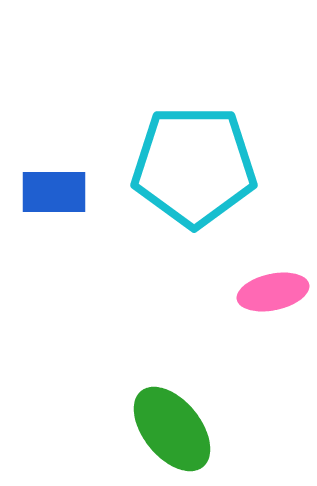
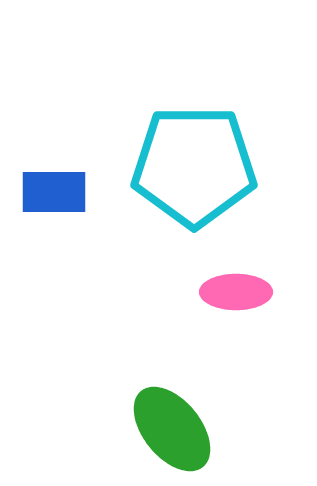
pink ellipse: moved 37 px left; rotated 12 degrees clockwise
